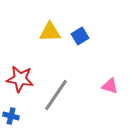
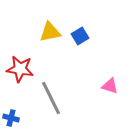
yellow triangle: rotated 10 degrees counterclockwise
red star: moved 10 px up
gray line: moved 5 px left, 3 px down; rotated 60 degrees counterclockwise
blue cross: moved 2 px down
